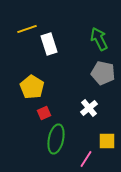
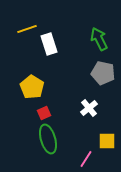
green ellipse: moved 8 px left; rotated 28 degrees counterclockwise
